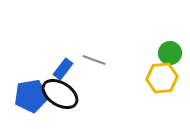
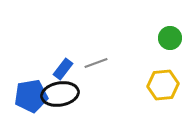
green circle: moved 15 px up
gray line: moved 2 px right, 3 px down; rotated 40 degrees counterclockwise
yellow hexagon: moved 1 px right, 7 px down
black ellipse: rotated 42 degrees counterclockwise
